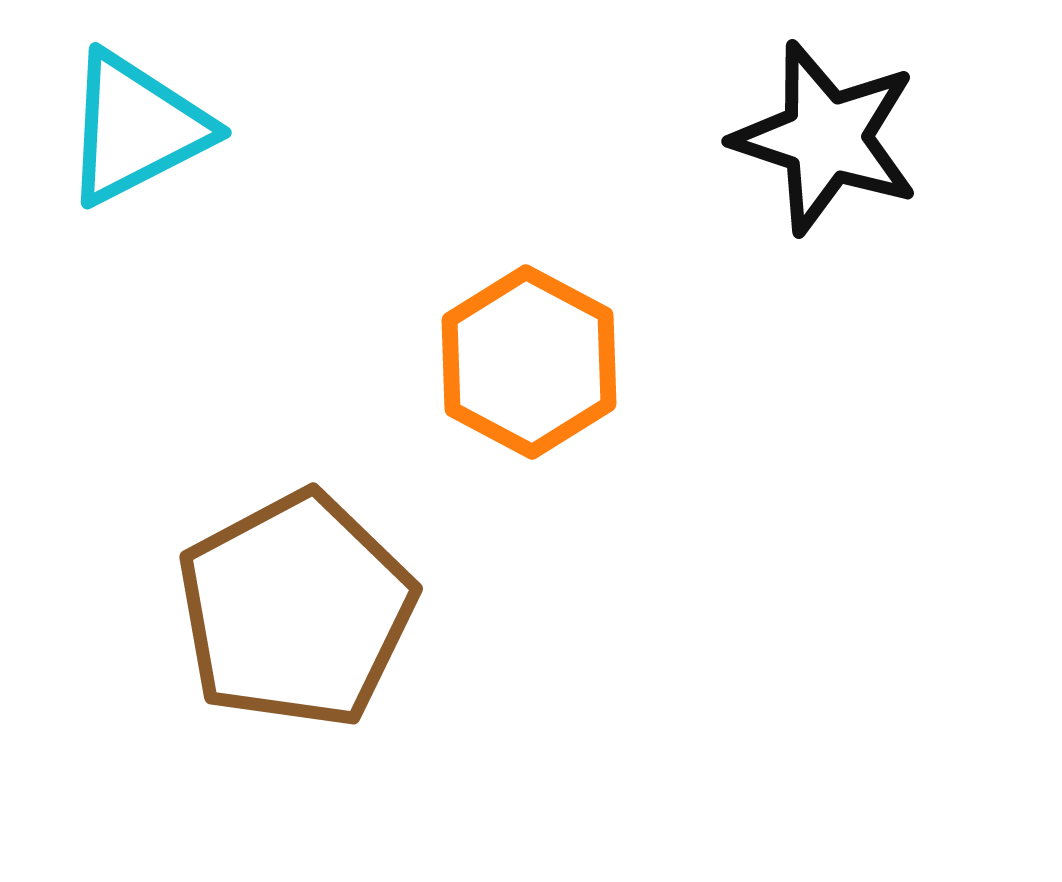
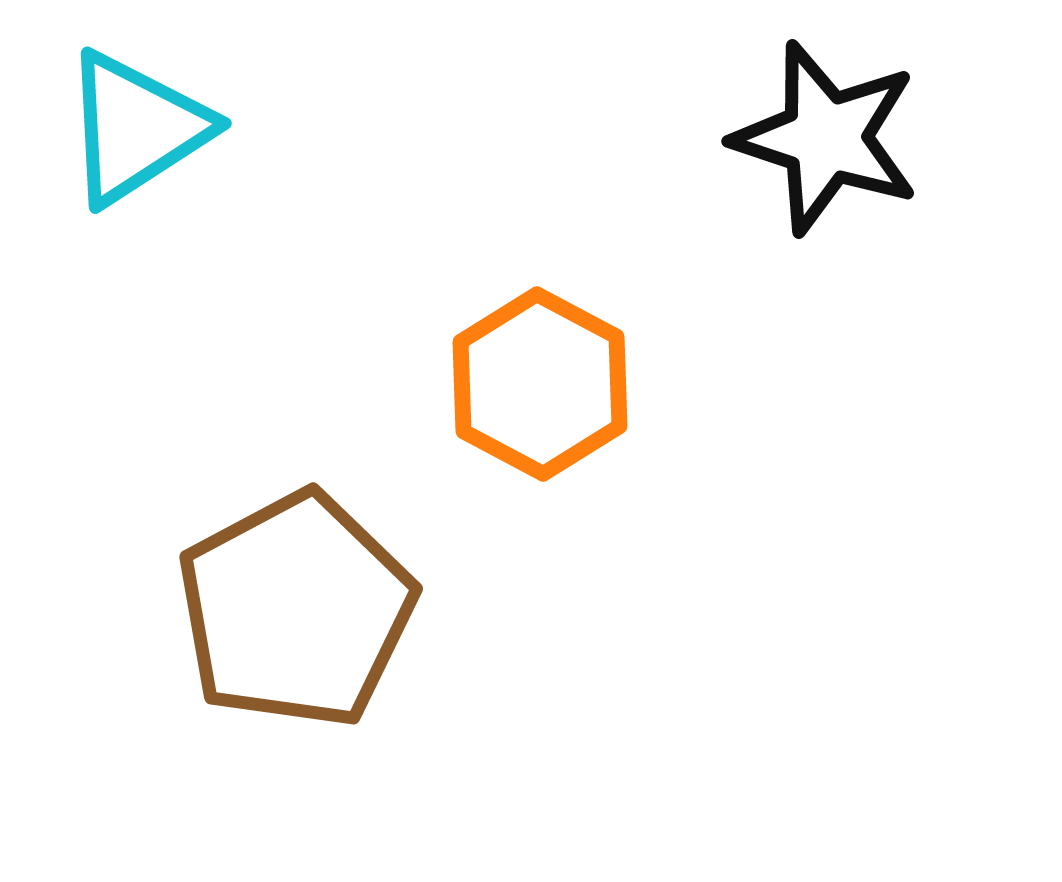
cyan triangle: rotated 6 degrees counterclockwise
orange hexagon: moved 11 px right, 22 px down
